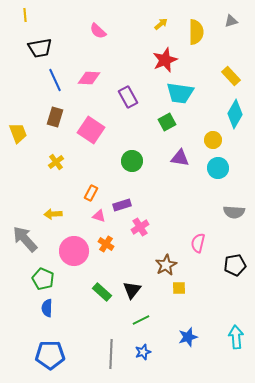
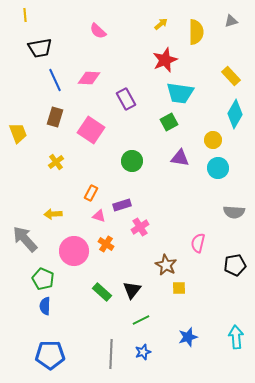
purple rectangle at (128, 97): moved 2 px left, 2 px down
green square at (167, 122): moved 2 px right
brown star at (166, 265): rotated 15 degrees counterclockwise
blue semicircle at (47, 308): moved 2 px left, 2 px up
